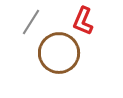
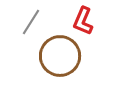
brown circle: moved 1 px right, 3 px down
